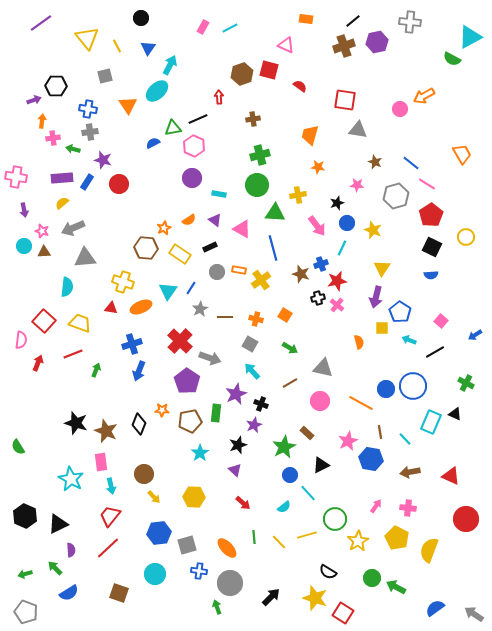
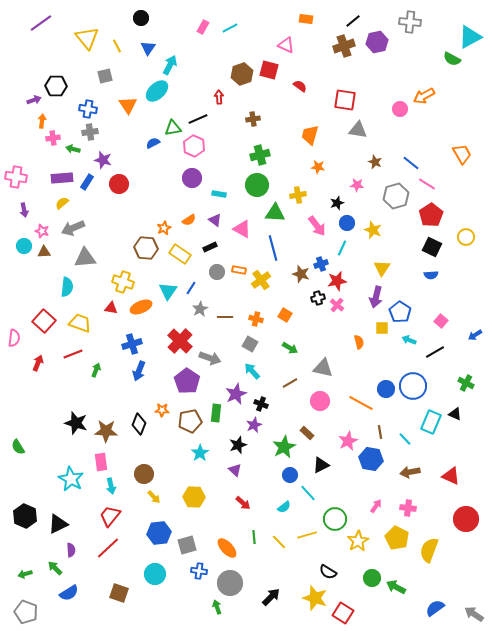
pink semicircle at (21, 340): moved 7 px left, 2 px up
brown star at (106, 431): rotated 20 degrees counterclockwise
